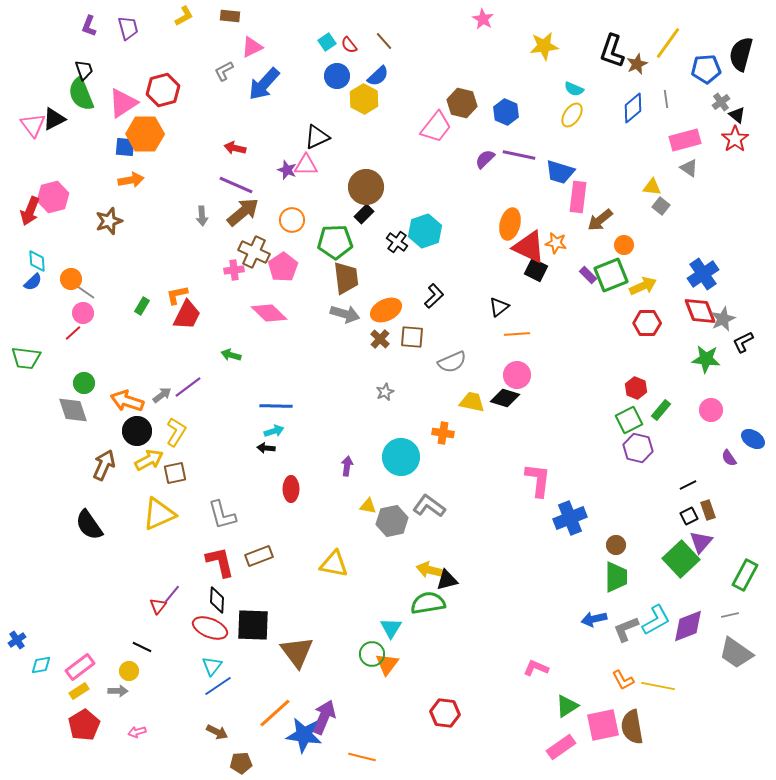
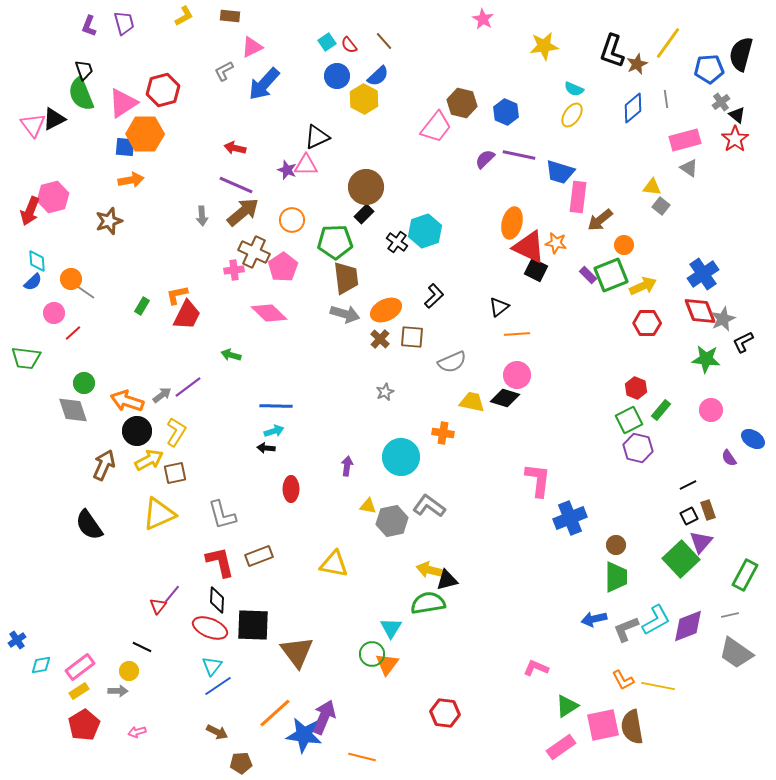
purple trapezoid at (128, 28): moved 4 px left, 5 px up
blue pentagon at (706, 69): moved 3 px right
orange ellipse at (510, 224): moved 2 px right, 1 px up
pink circle at (83, 313): moved 29 px left
